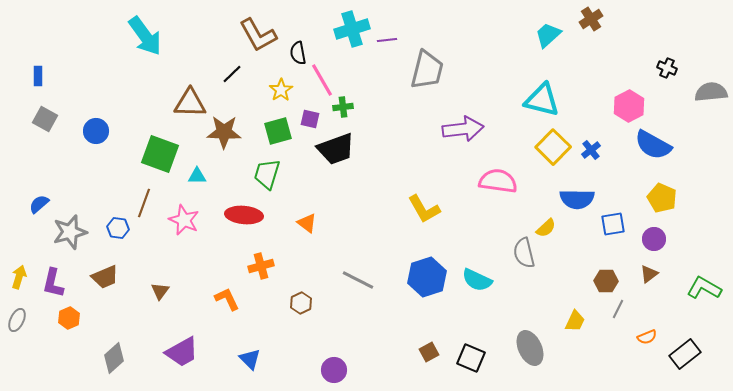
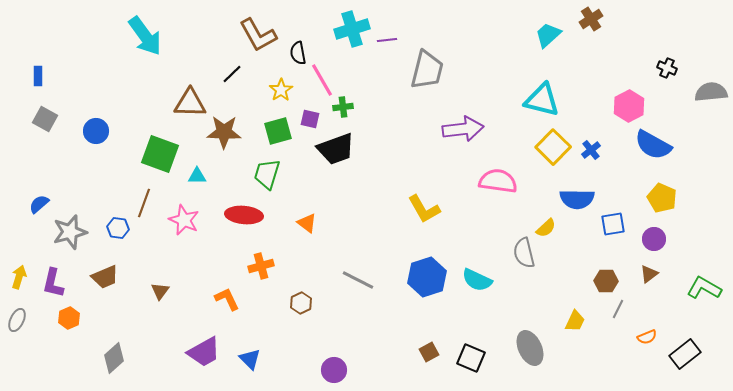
purple trapezoid at (182, 352): moved 22 px right
